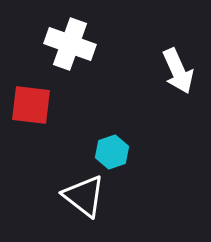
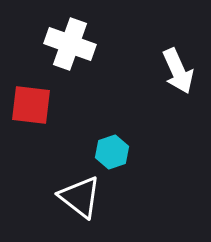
white triangle: moved 4 px left, 1 px down
